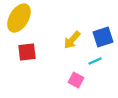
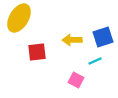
yellow arrow: rotated 48 degrees clockwise
red square: moved 10 px right
